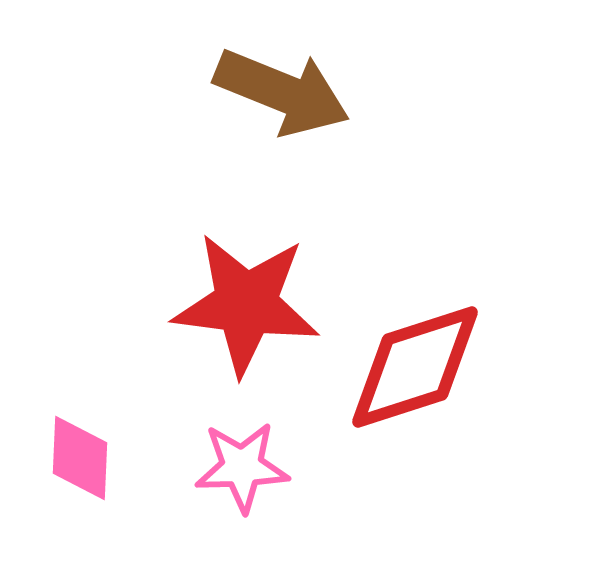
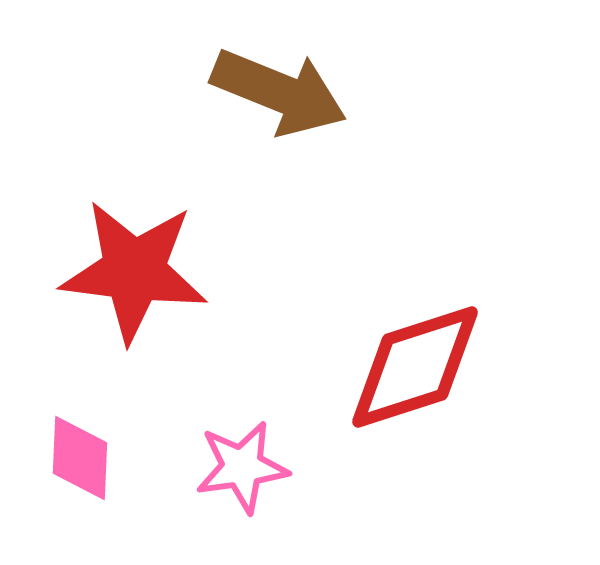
brown arrow: moved 3 px left
red star: moved 112 px left, 33 px up
pink star: rotated 6 degrees counterclockwise
